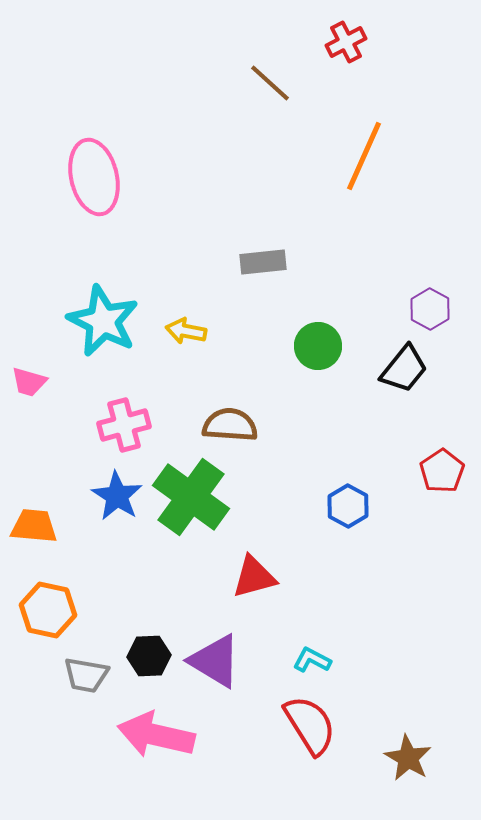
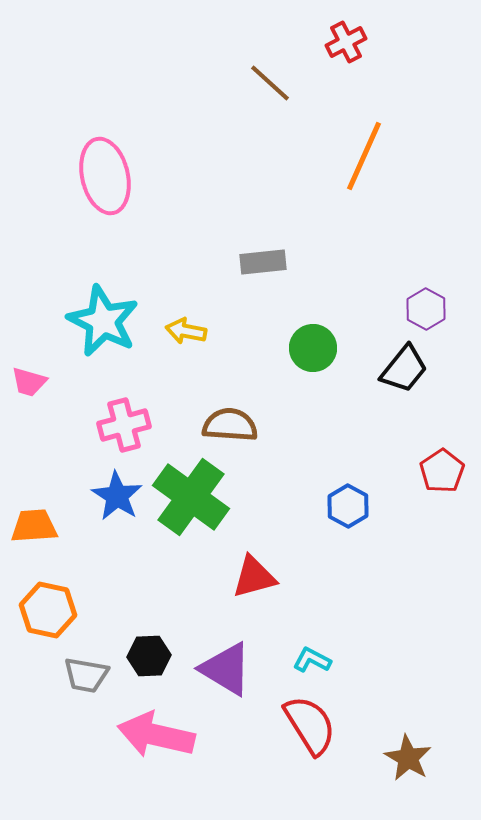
pink ellipse: moved 11 px right, 1 px up
purple hexagon: moved 4 px left
green circle: moved 5 px left, 2 px down
orange trapezoid: rotated 9 degrees counterclockwise
purple triangle: moved 11 px right, 8 px down
